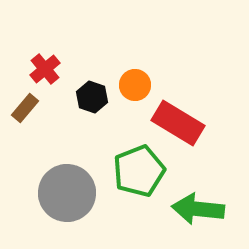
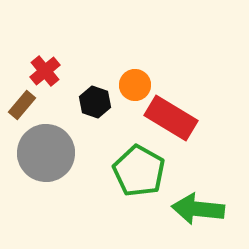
red cross: moved 2 px down
black hexagon: moved 3 px right, 5 px down
brown rectangle: moved 3 px left, 3 px up
red rectangle: moved 7 px left, 5 px up
green pentagon: rotated 21 degrees counterclockwise
gray circle: moved 21 px left, 40 px up
